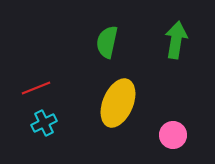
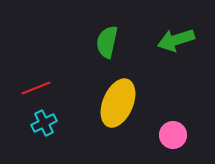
green arrow: rotated 117 degrees counterclockwise
